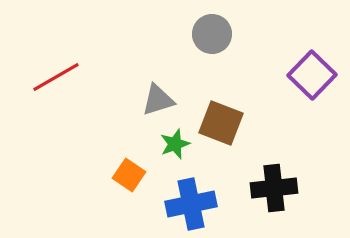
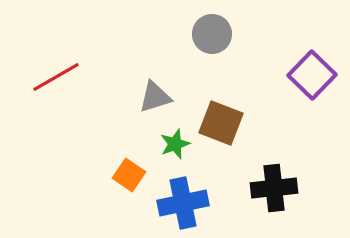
gray triangle: moved 3 px left, 3 px up
blue cross: moved 8 px left, 1 px up
